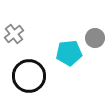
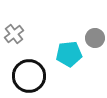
cyan pentagon: moved 1 px down
